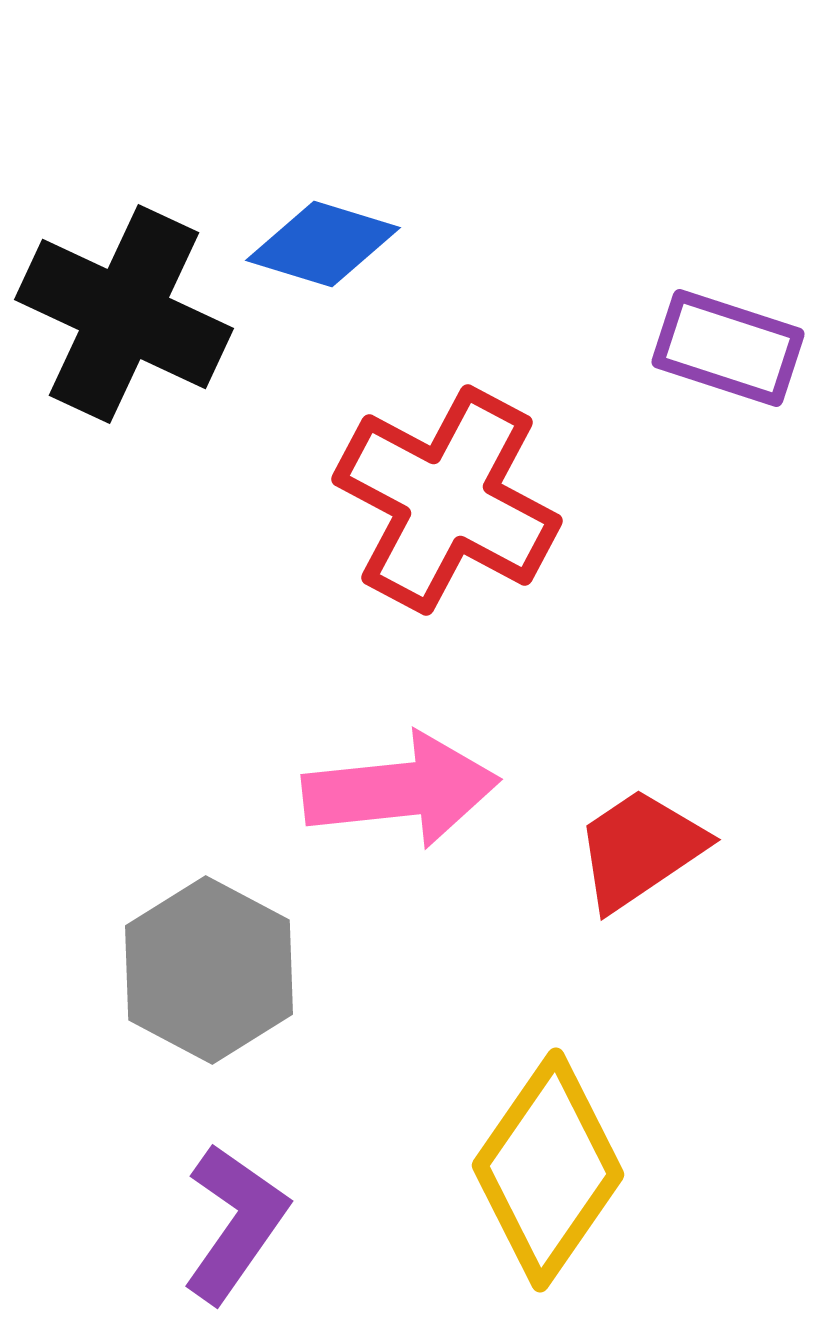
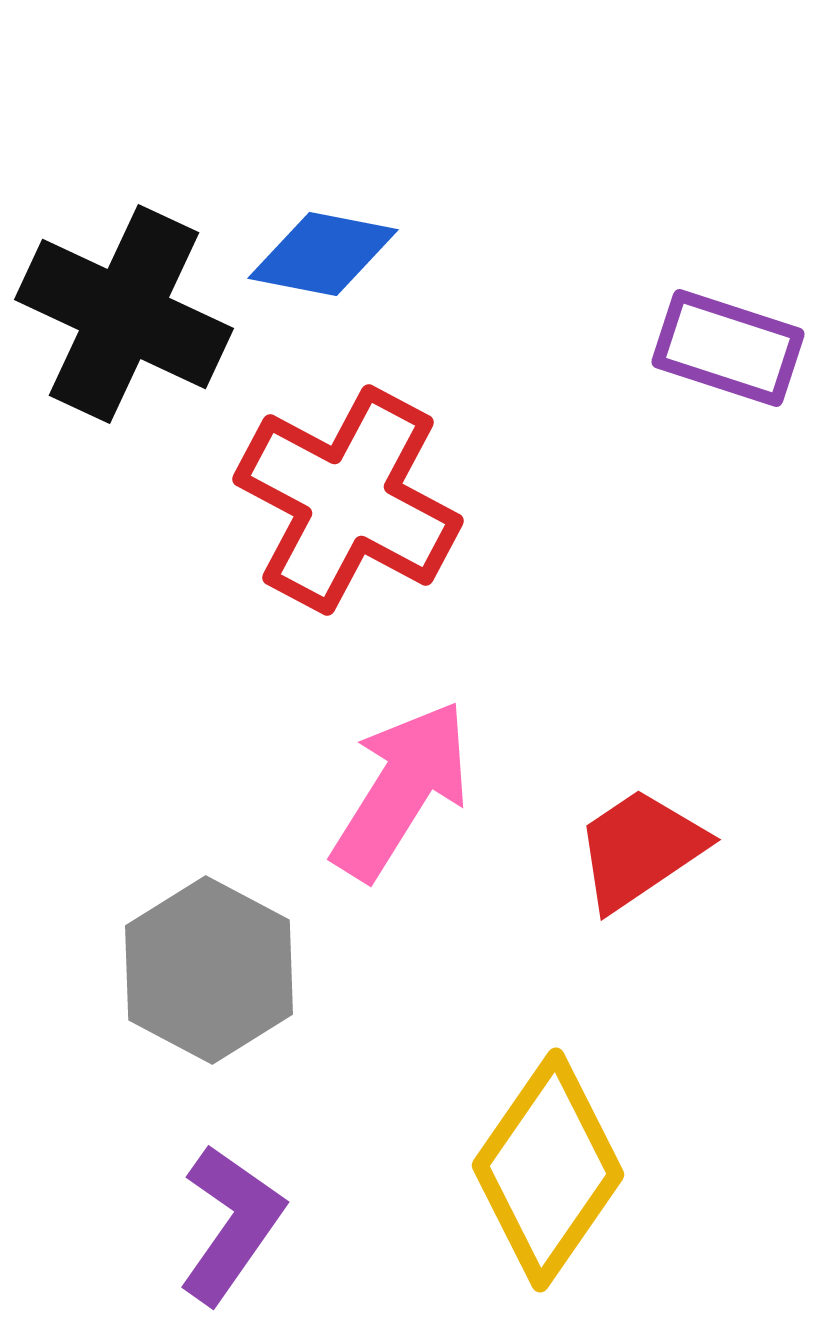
blue diamond: moved 10 px down; rotated 6 degrees counterclockwise
red cross: moved 99 px left
pink arrow: rotated 52 degrees counterclockwise
purple L-shape: moved 4 px left, 1 px down
